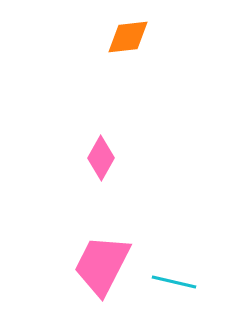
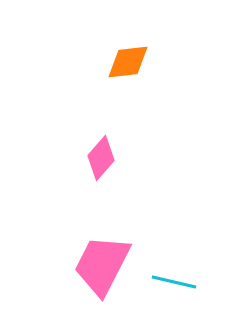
orange diamond: moved 25 px down
pink diamond: rotated 12 degrees clockwise
